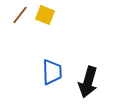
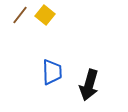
yellow square: rotated 18 degrees clockwise
black arrow: moved 1 px right, 3 px down
